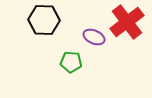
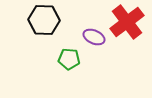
green pentagon: moved 2 px left, 3 px up
